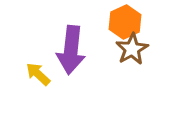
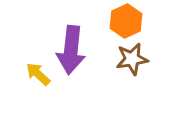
orange hexagon: moved 1 px right, 1 px up
brown star: moved 10 px down; rotated 20 degrees clockwise
